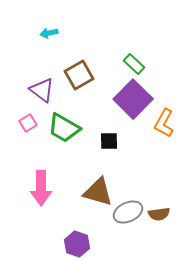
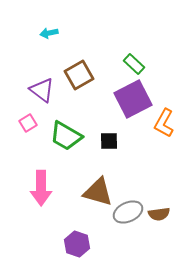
purple square: rotated 18 degrees clockwise
green trapezoid: moved 2 px right, 8 px down
